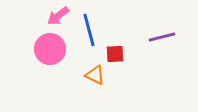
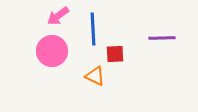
blue line: moved 4 px right, 1 px up; rotated 12 degrees clockwise
purple line: moved 1 px down; rotated 12 degrees clockwise
pink circle: moved 2 px right, 2 px down
orange triangle: moved 1 px down
